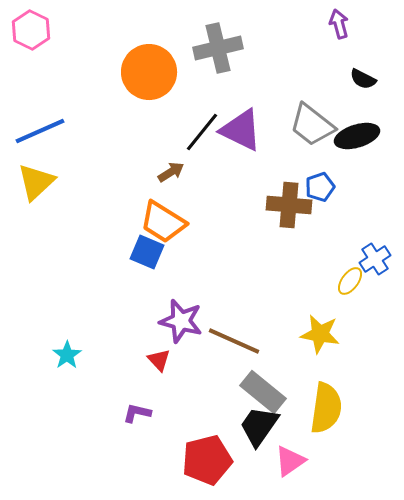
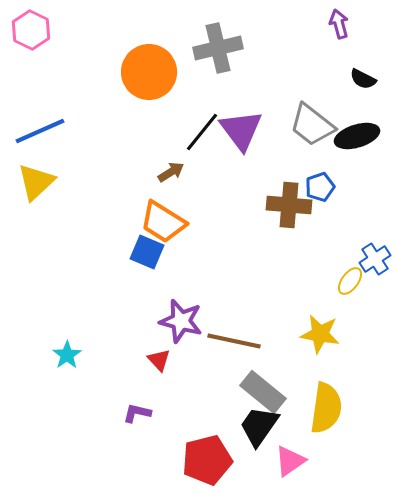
purple triangle: rotated 27 degrees clockwise
brown line: rotated 12 degrees counterclockwise
